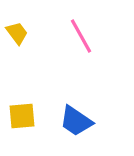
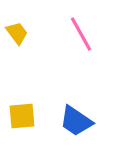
pink line: moved 2 px up
